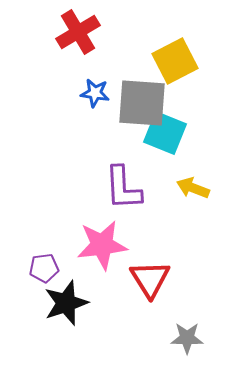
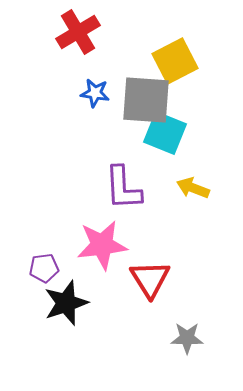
gray square: moved 4 px right, 3 px up
